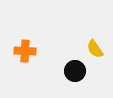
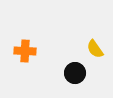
black circle: moved 2 px down
